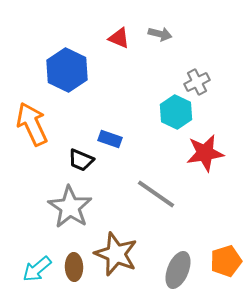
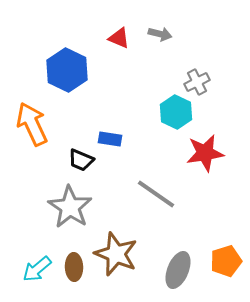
blue rectangle: rotated 10 degrees counterclockwise
